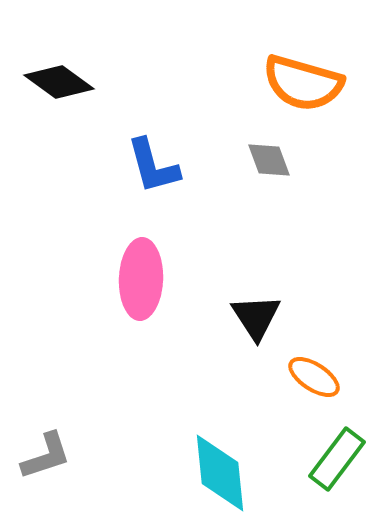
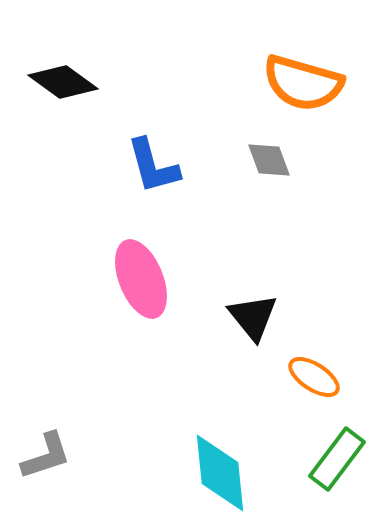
black diamond: moved 4 px right
pink ellipse: rotated 24 degrees counterclockwise
black triangle: moved 3 px left; rotated 6 degrees counterclockwise
